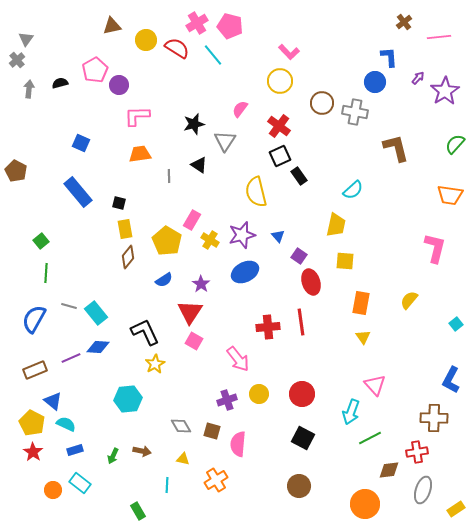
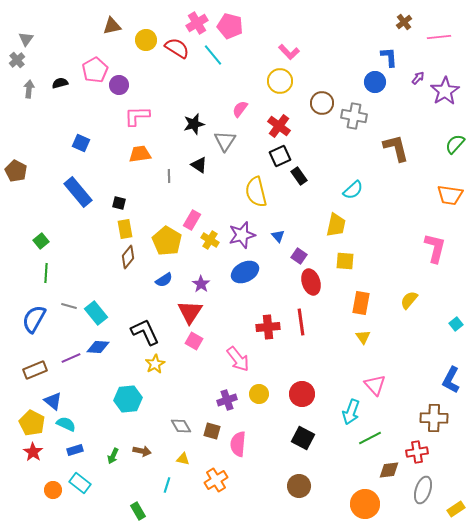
gray cross at (355, 112): moved 1 px left, 4 px down
cyan line at (167, 485): rotated 14 degrees clockwise
